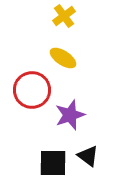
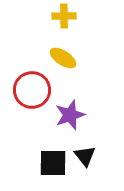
yellow cross: rotated 35 degrees clockwise
black triangle: moved 3 px left; rotated 15 degrees clockwise
